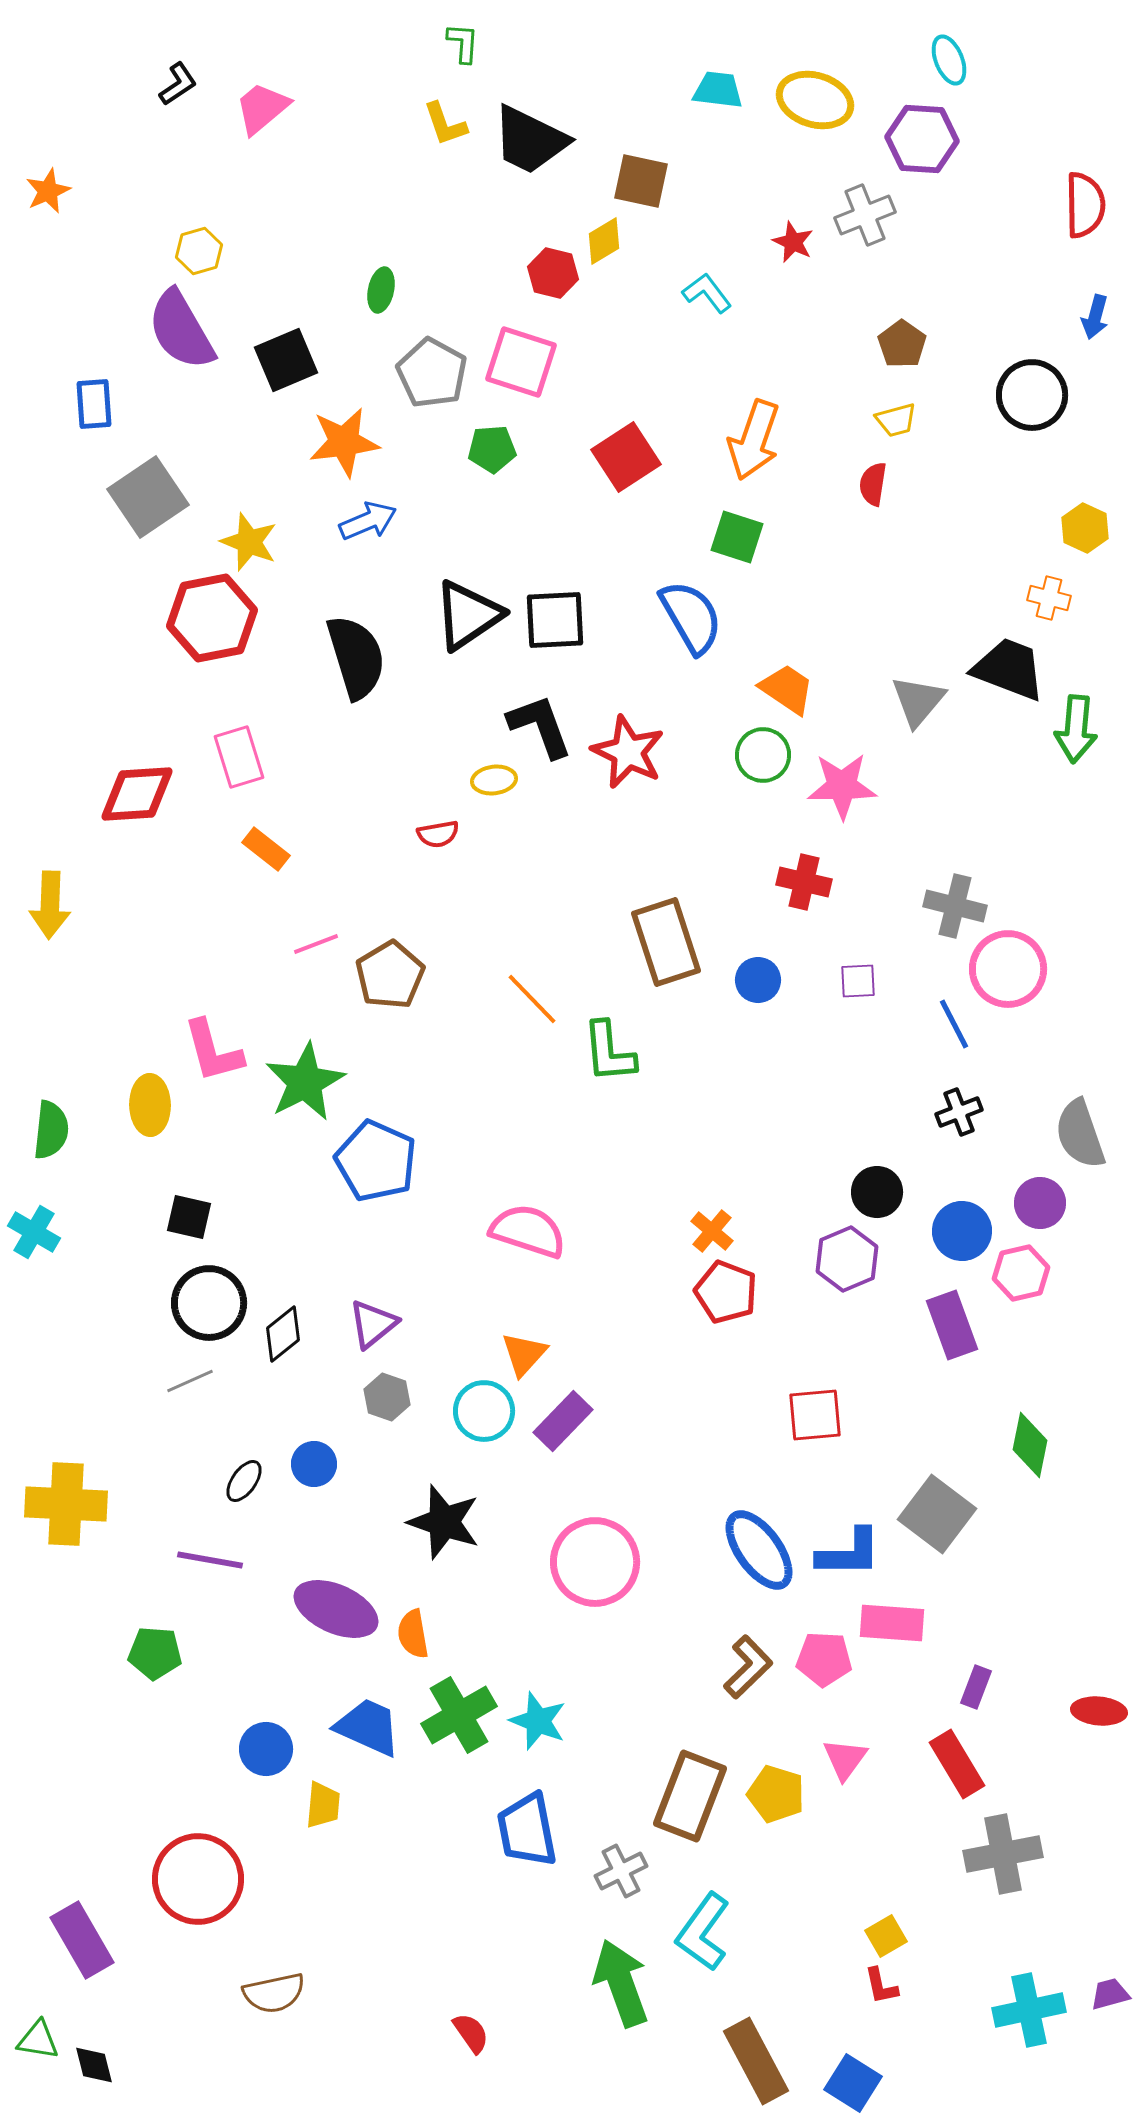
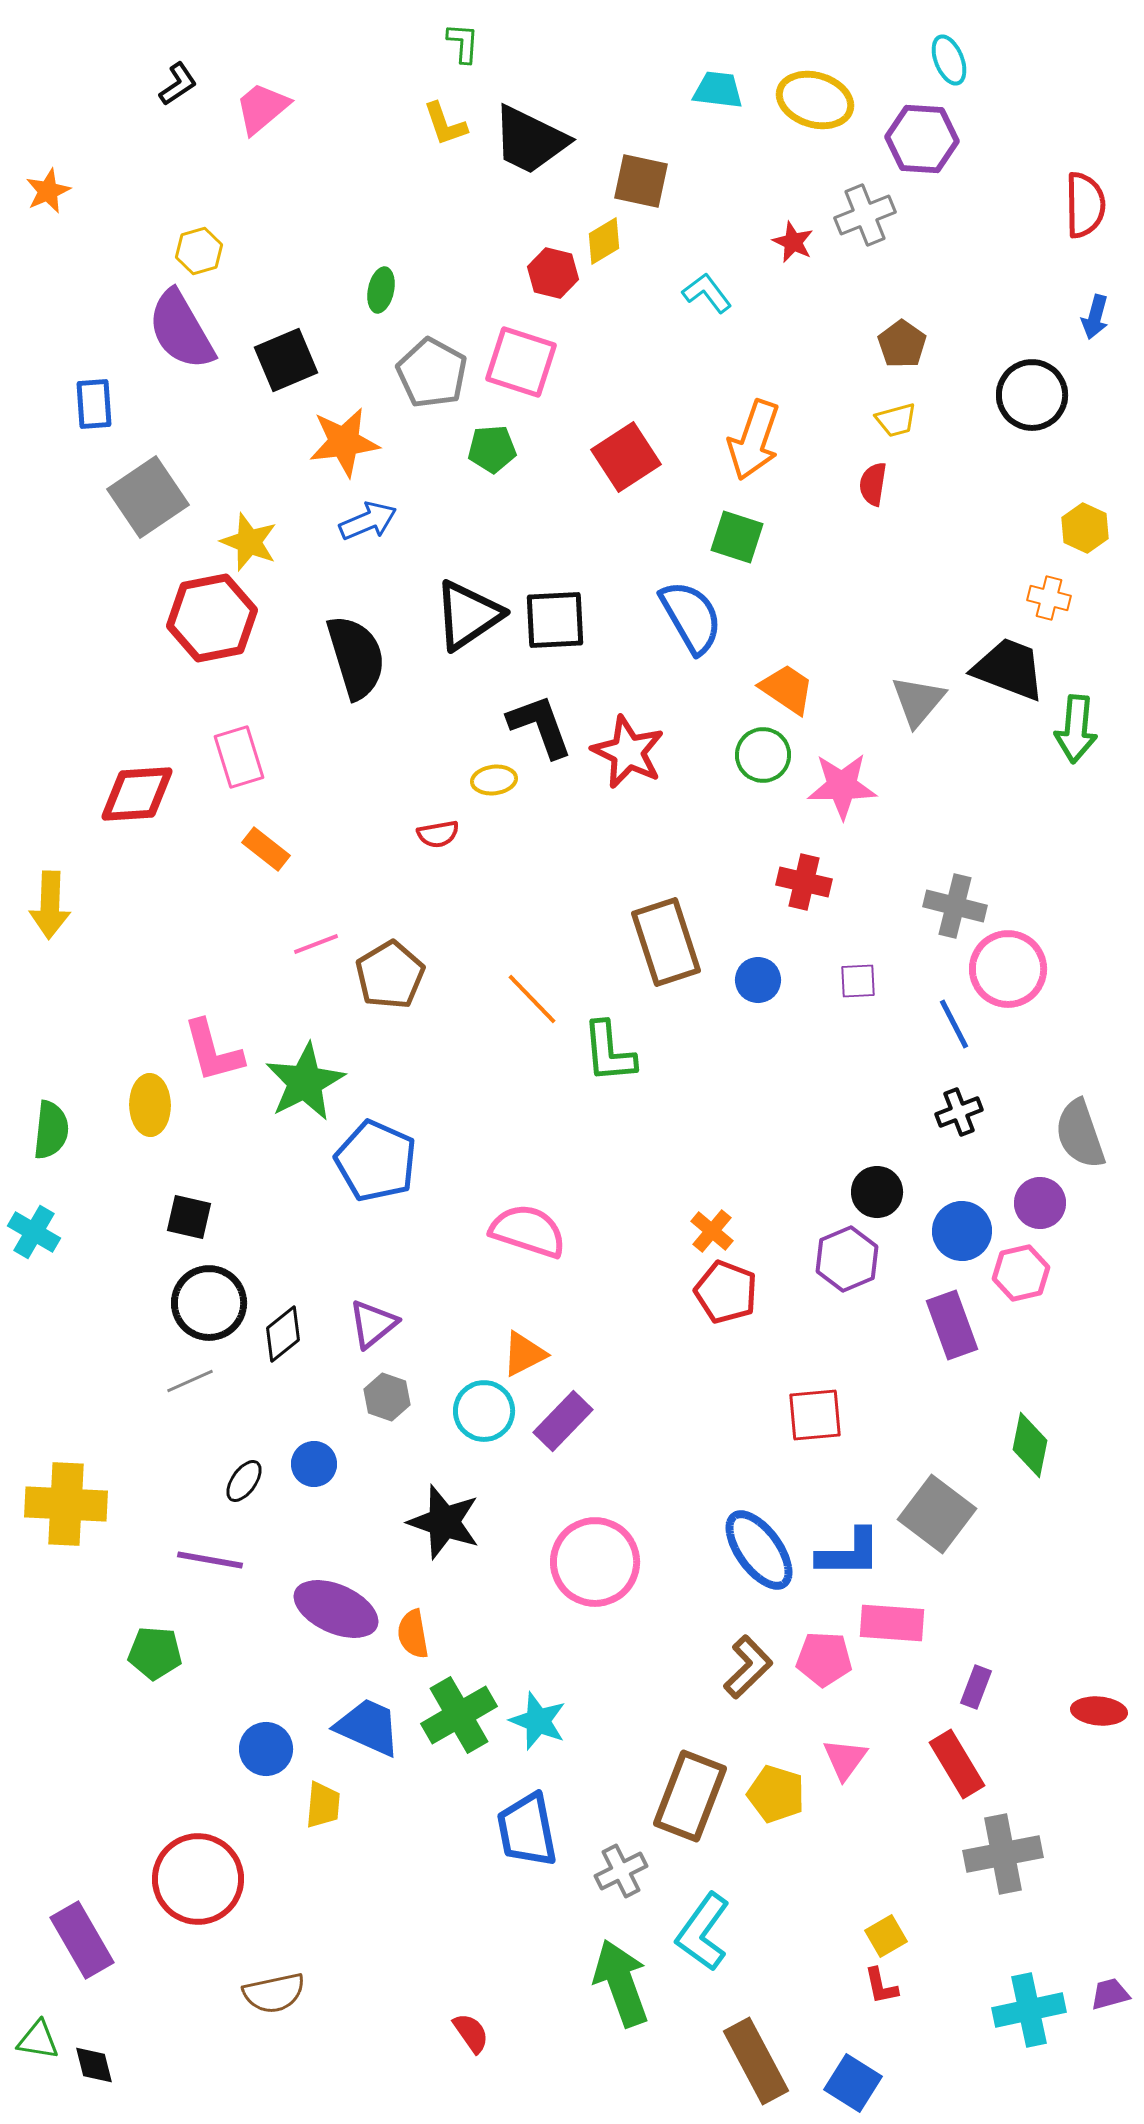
orange triangle at (524, 1354): rotated 21 degrees clockwise
